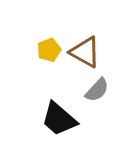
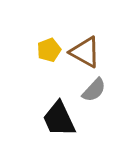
gray semicircle: moved 3 px left
black trapezoid: rotated 24 degrees clockwise
